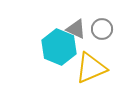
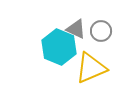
gray circle: moved 1 px left, 2 px down
